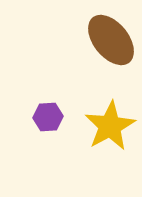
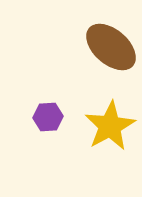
brown ellipse: moved 7 px down; rotated 10 degrees counterclockwise
